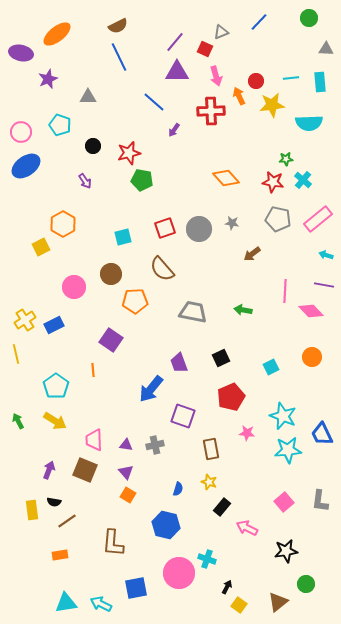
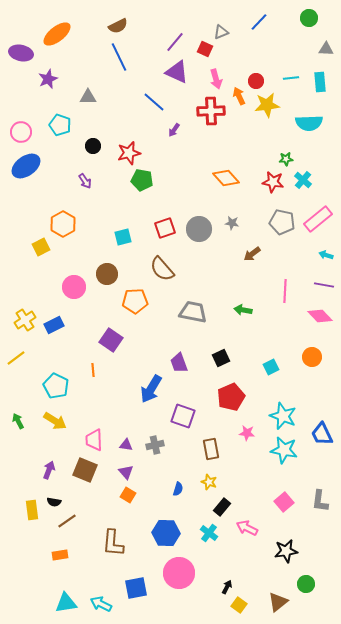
purple triangle at (177, 72): rotated 25 degrees clockwise
pink arrow at (216, 76): moved 3 px down
yellow star at (272, 105): moved 5 px left
gray pentagon at (278, 219): moved 4 px right, 3 px down
brown circle at (111, 274): moved 4 px left
pink diamond at (311, 311): moved 9 px right, 5 px down
yellow line at (16, 354): moved 4 px down; rotated 66 degrees clockwise
cyan pentagon at (56, 386): rotated 10 degrees counterclockwise
blue arrow at (151, 389): rotated 8 degrees counterclockwise
cyan star at (288, 450): moved 4 px left; rotated 16 degrees clockwise
blue hexagon at (166, 525): moved 8 px down; rotated 12 degrees counterclockwise
cyan cross at (207, 559): moved 2 px right, 26 px up; rotated 18 degrees clockwise
